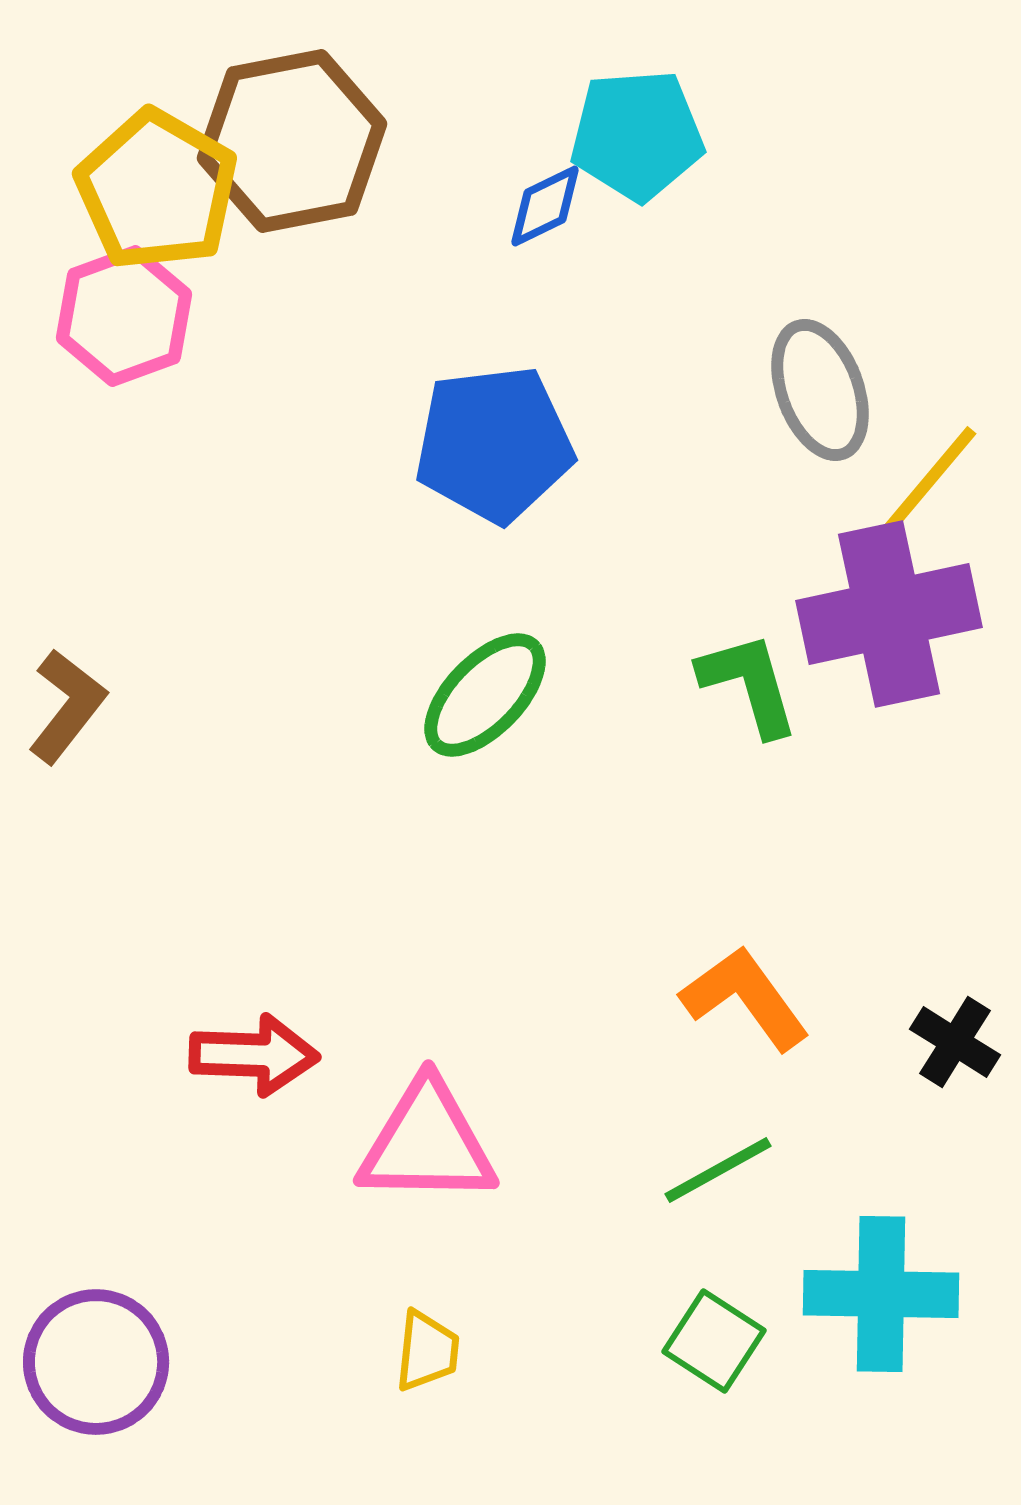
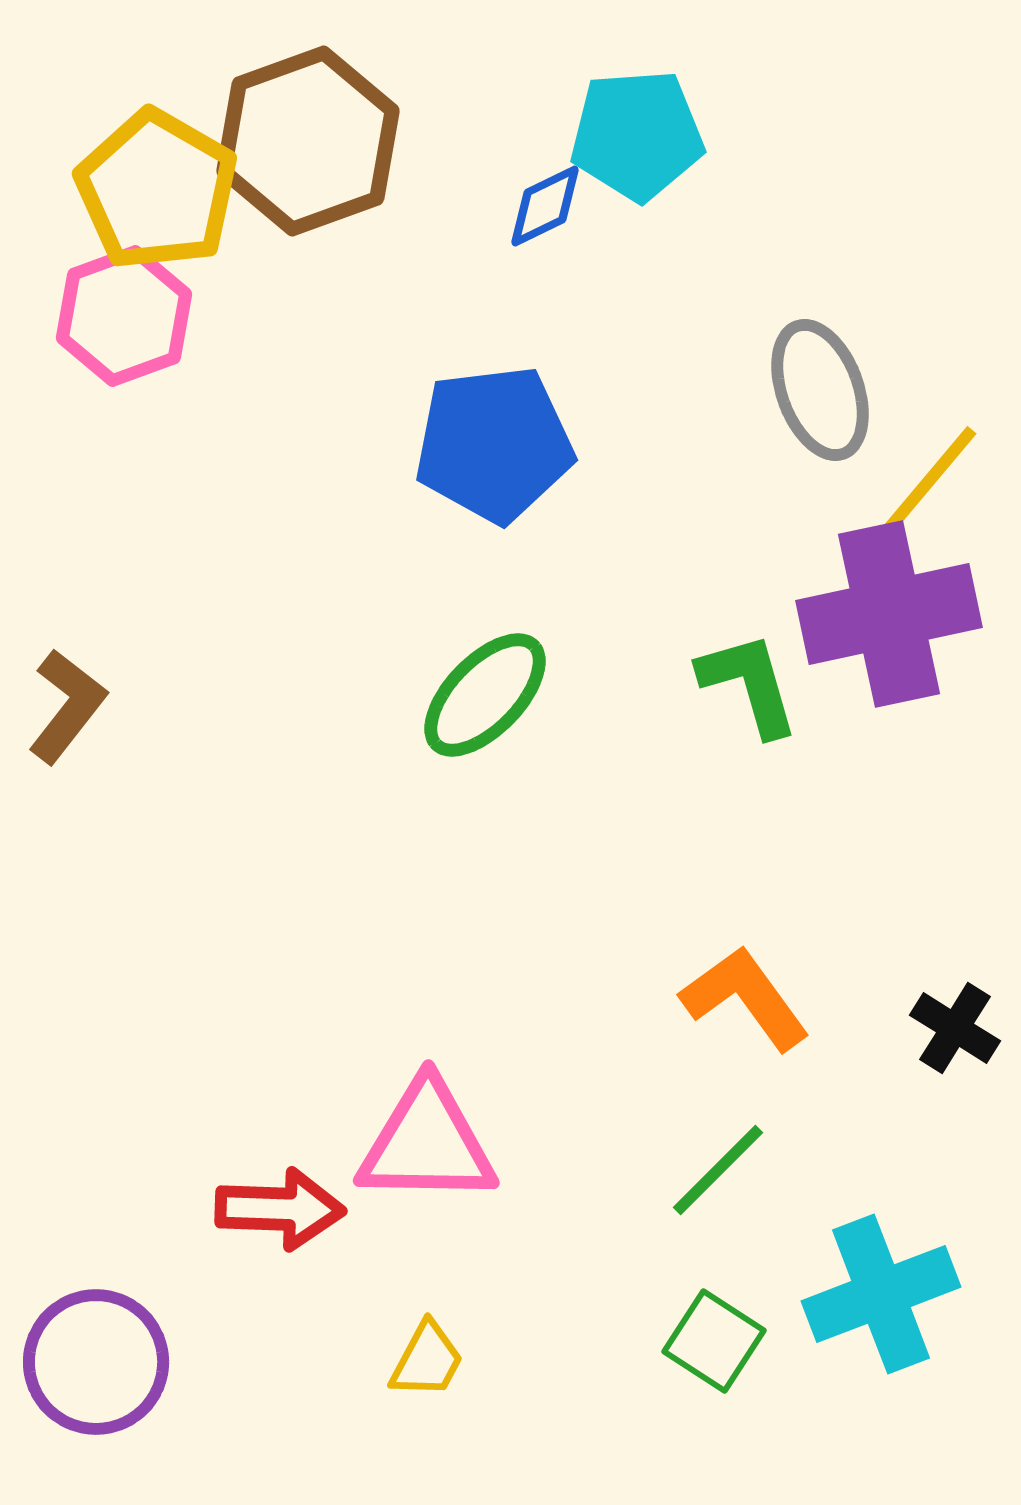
brown hexagon: moved 16 px right; rotated 9 degrees counterclockwise
black cross: moved 14 px up
red arrow: moved 26 px right, 154 px down
green line: rotated 16 degrees counterclockwise
cyan cross: rotated 22 degrees counterclockwise
yellow trapezoid: moved 9 px down; rotated 22 degrees clockwise
